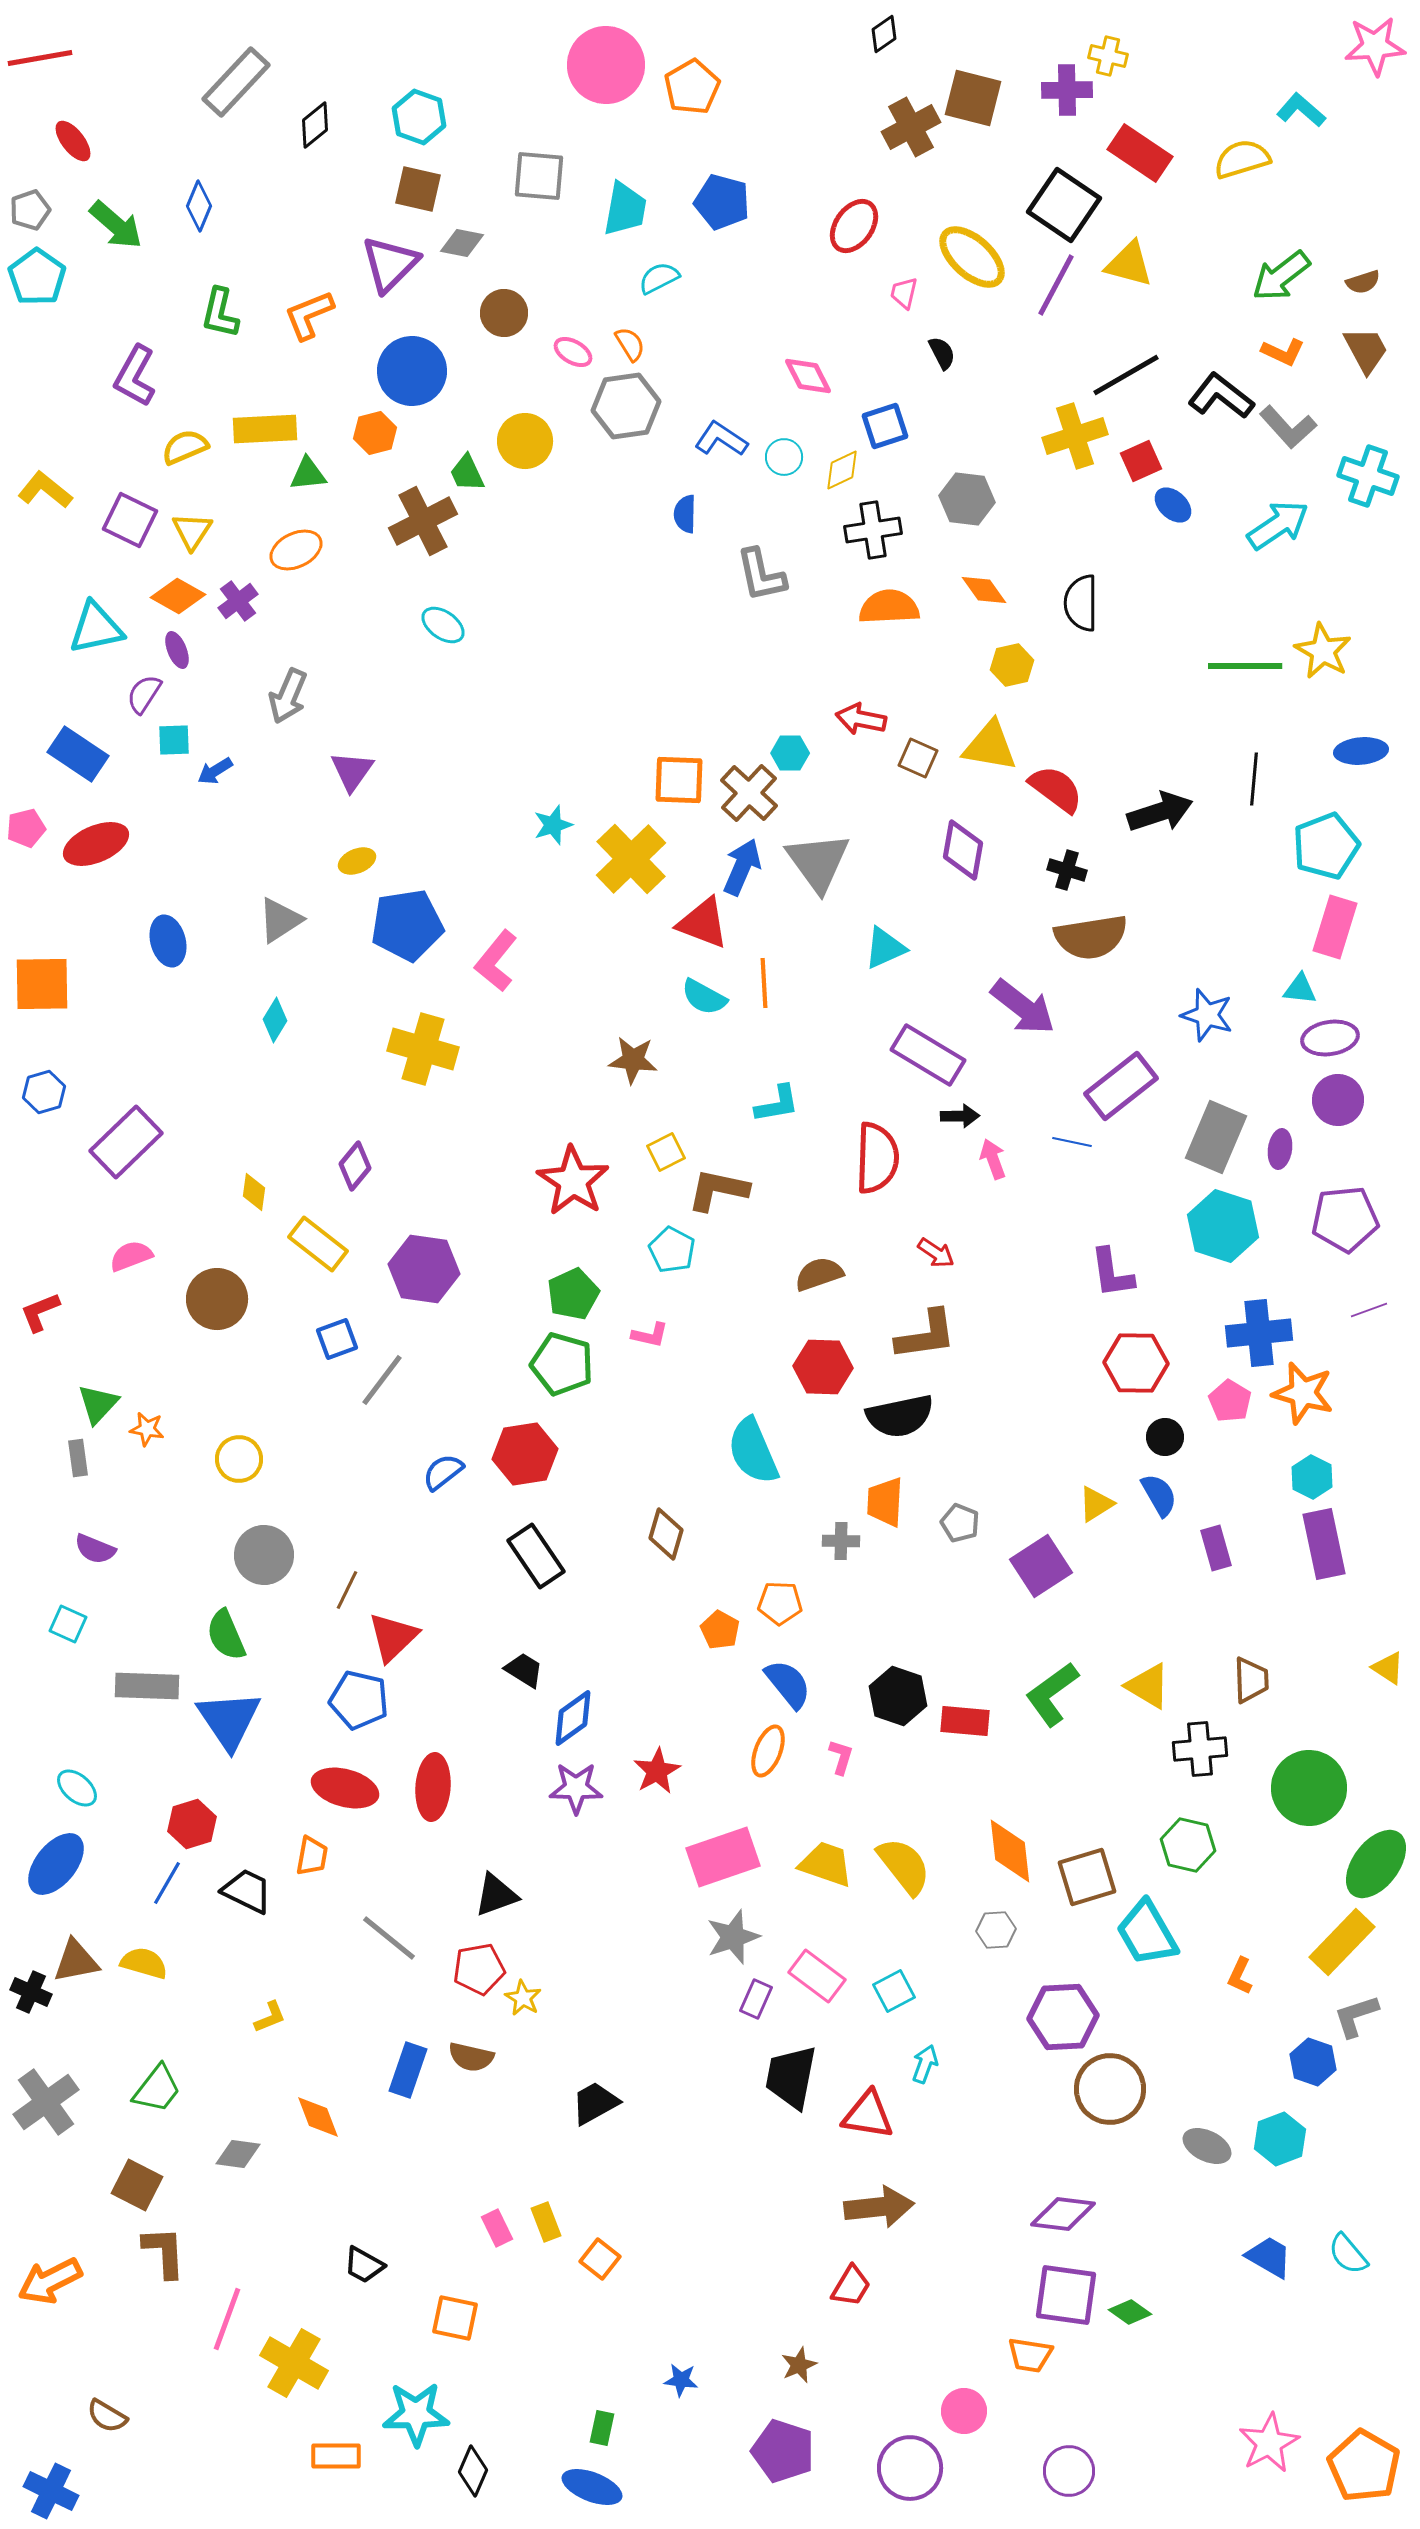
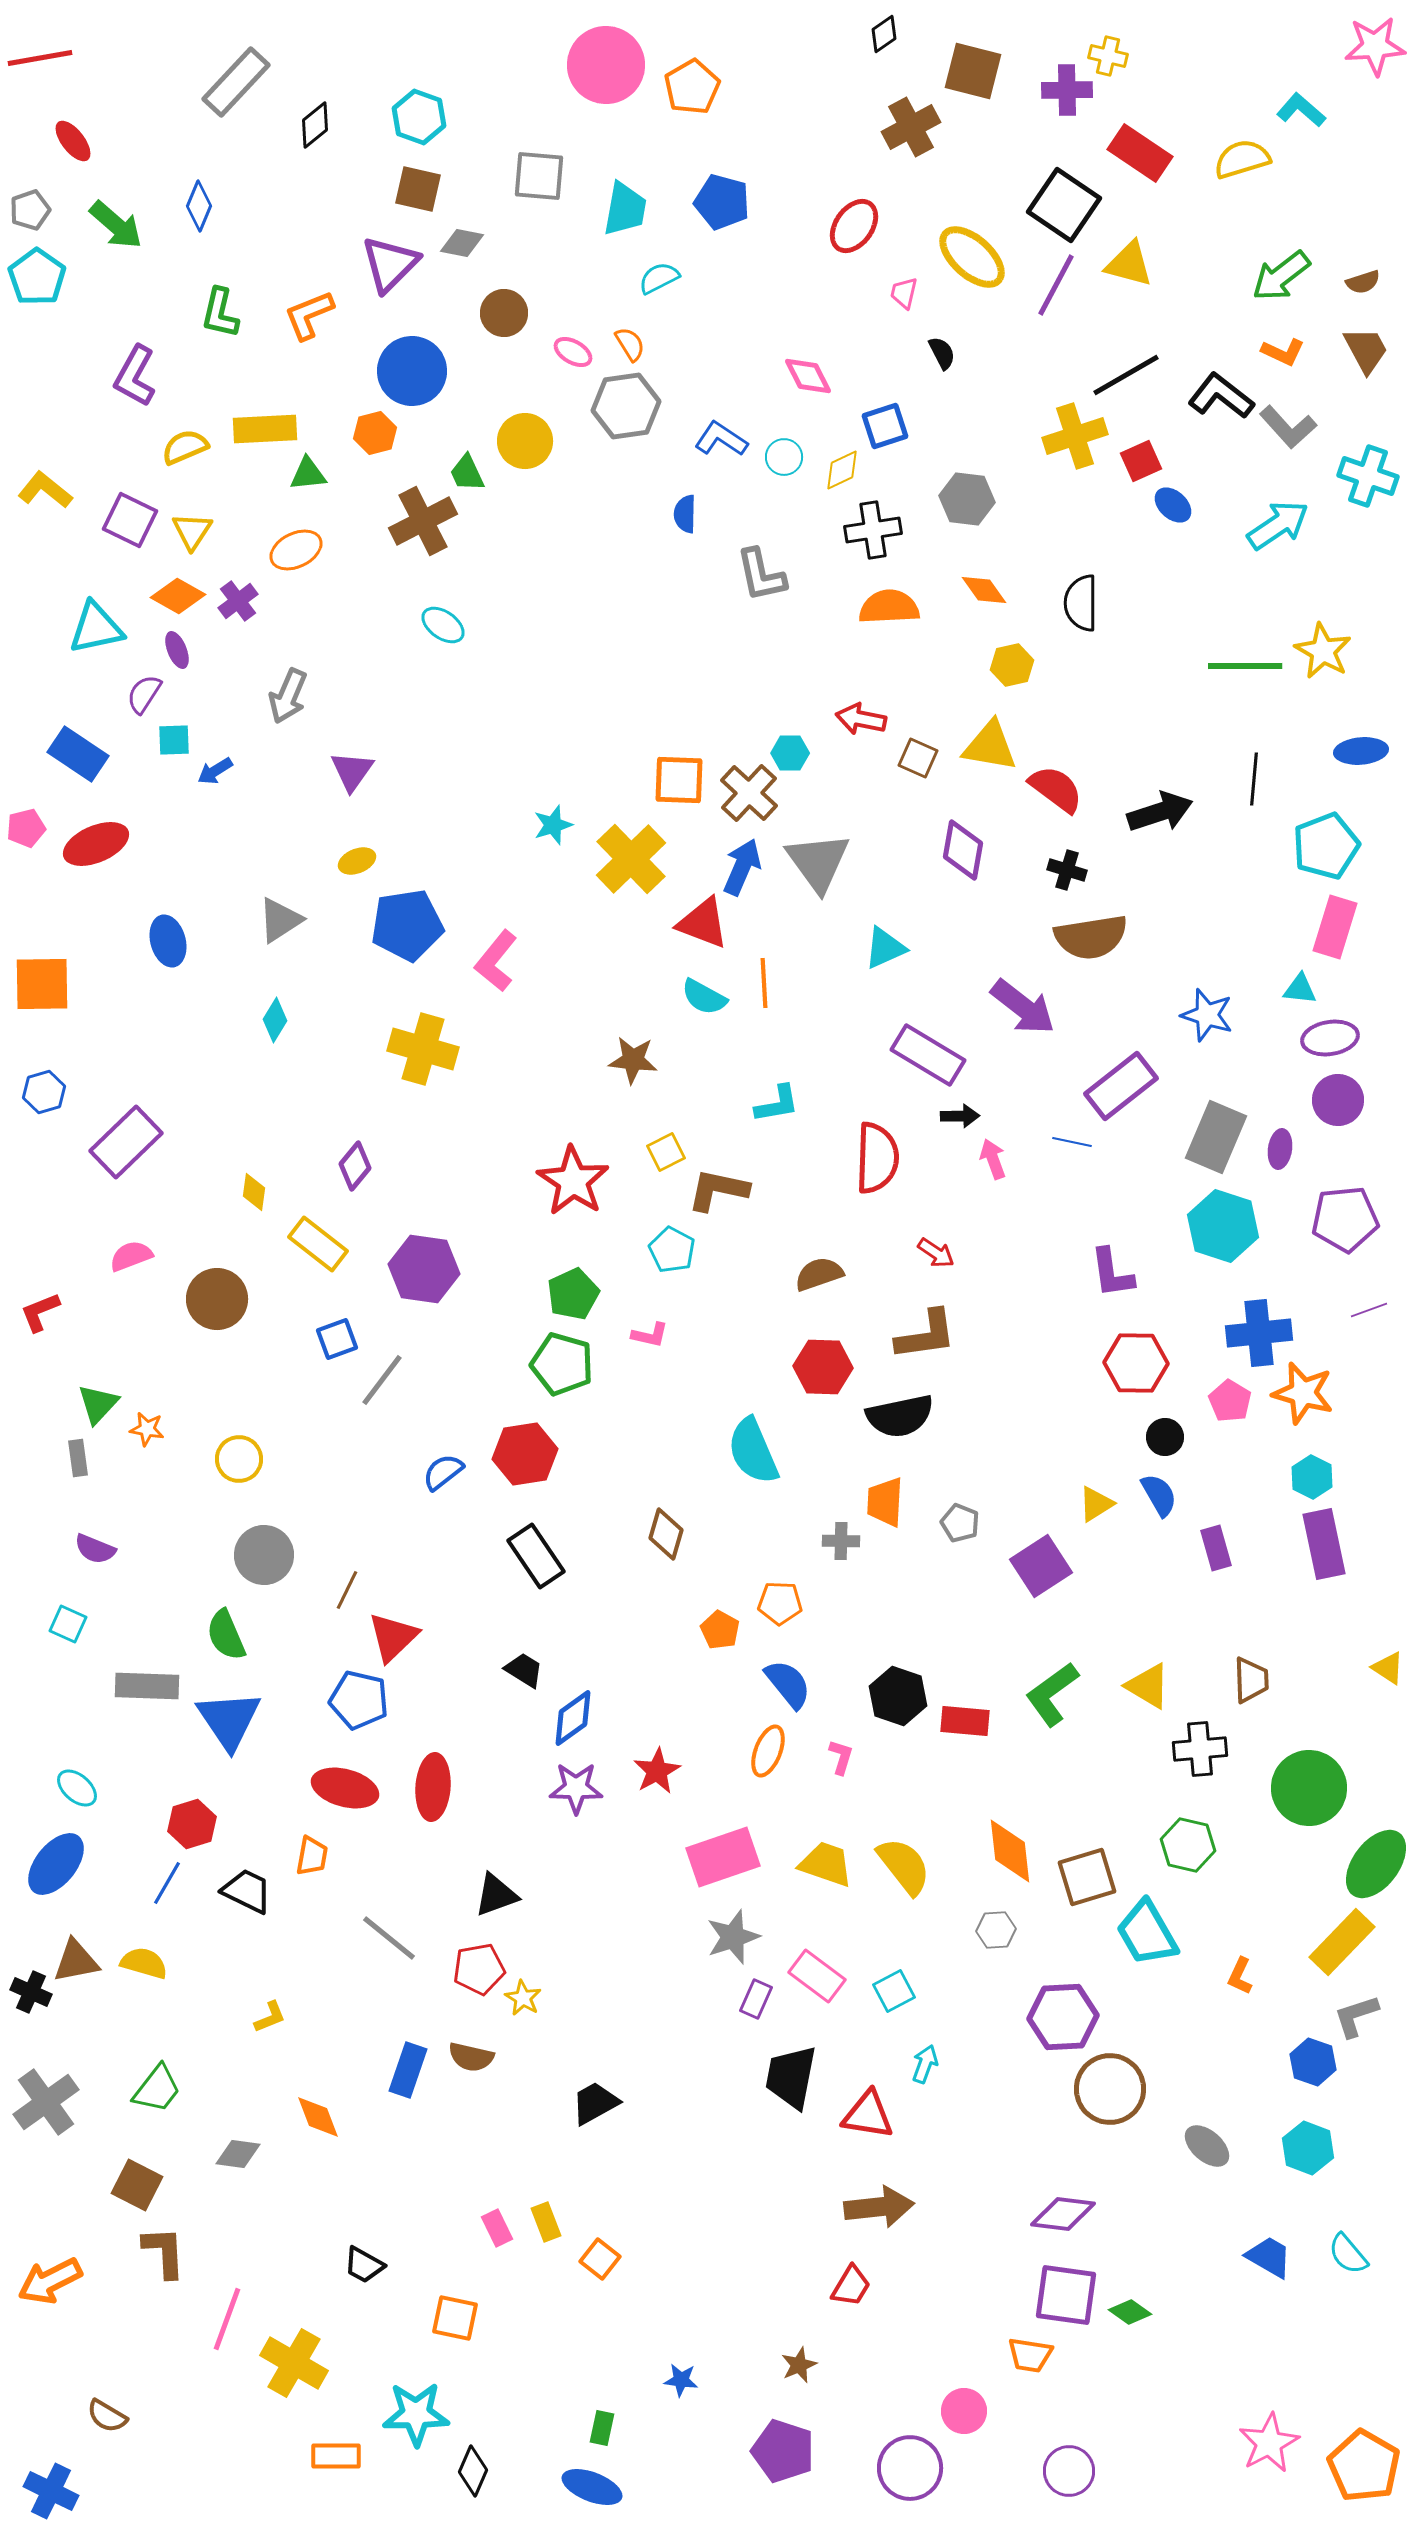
brown square at (973, 98): moved 27 px up
cyan hexagon at (1280, 2139): moved 28 px right, 9 px down; rotated 18 degrees counterclockwise
gray ellipse at (1207, 2146): rotated 15 degrees clockwise
